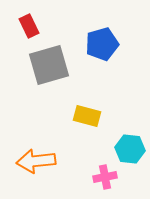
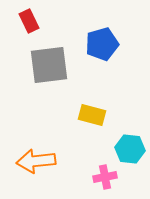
red rectangle: moved 5 px up
gray square: rotated 9 degrees clockwise
yellow rectangle: moved 5 px right, 1 px up
